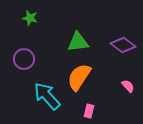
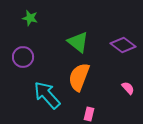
green triangle: rotated 45 degrees clockwise
purple circle: moved 1 px left, 2 px up
orange semicircle: rotated 12 degrees counterclockwise
pink semicircle: moved 2 px down
cyan arrow: moved 1 px up
pink rectangle: moved 3 px down
